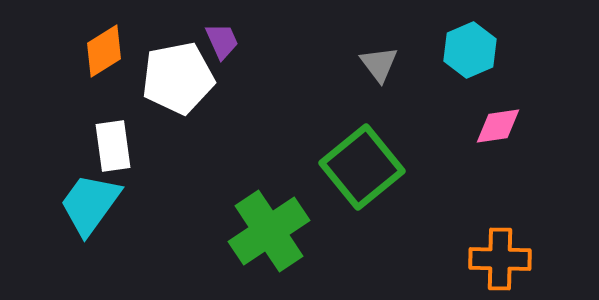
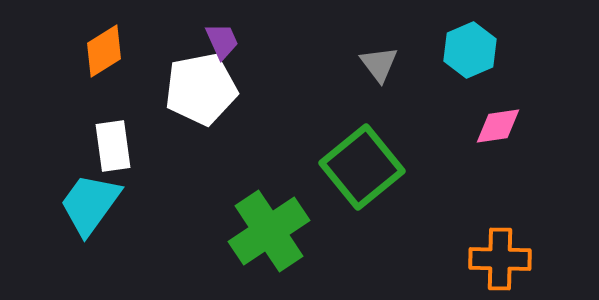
white pentagon: moved 23 px right, 11 px down
